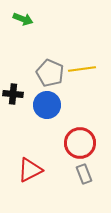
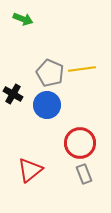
black cross: rotated 24 degrees clockwise
red triangle: rotated 12 degrees counterclockwise
